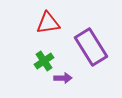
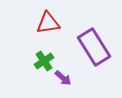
purple rectangle: moved 3 px right
purple arrow: rotated 42 degrees clockwise
